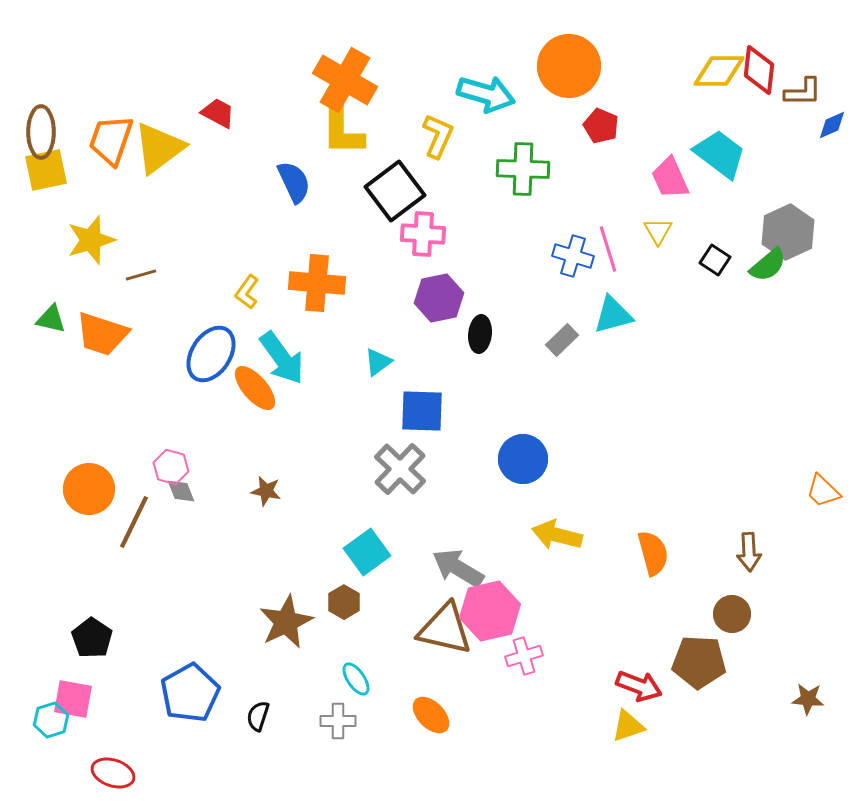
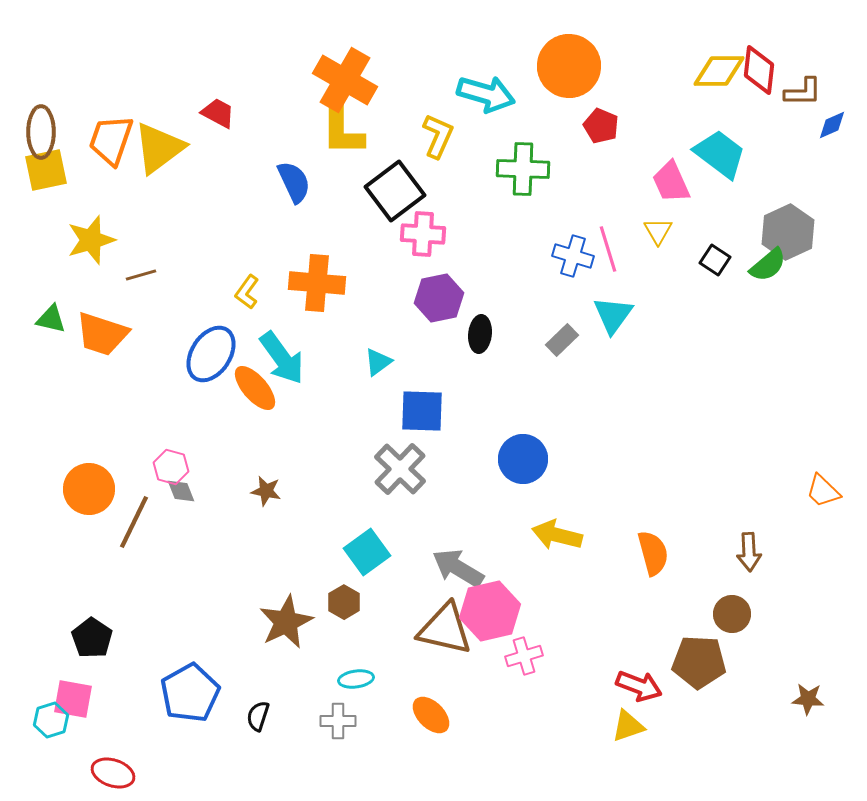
pink trapezoid at (670, 178): moved 1 px right, 4 px down
cyan triangle at (613, 315): rotated 39 degrees counterclockwise
cyan ellipse at (356, 679): rotated 64 degrees counterclockwise
